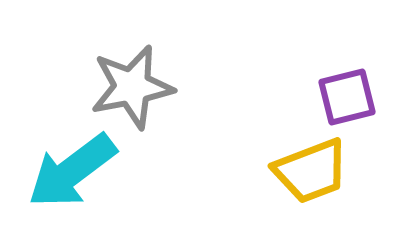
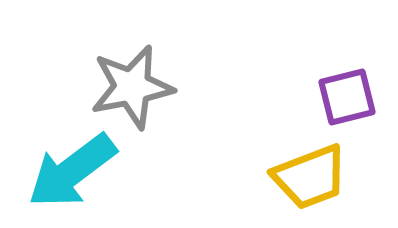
yellow trapezoid: moved 1 px left, 6 px down
